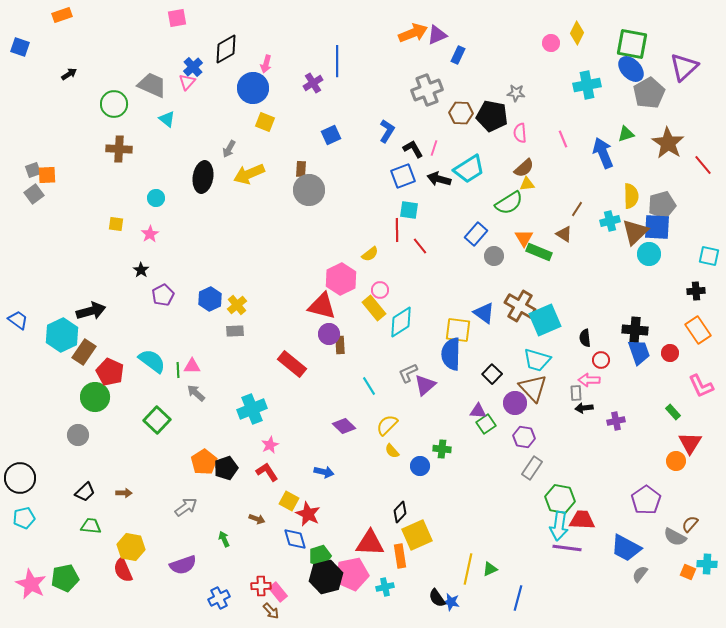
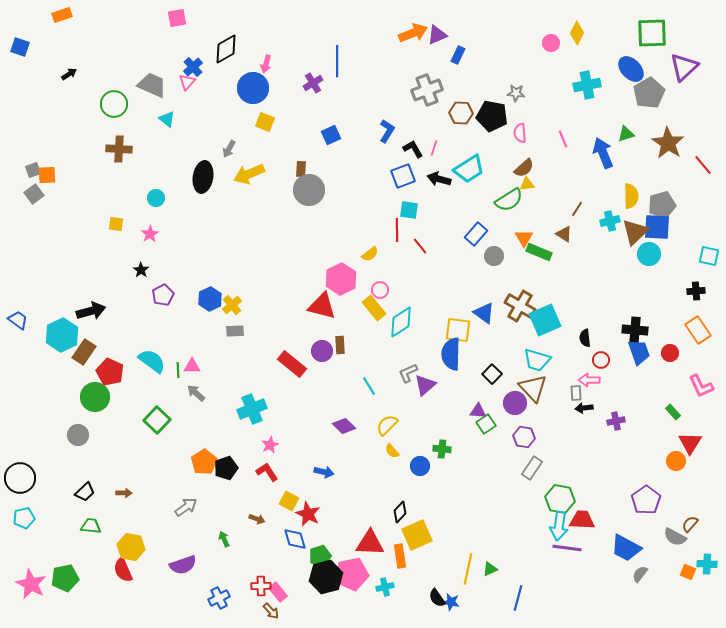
green square at (632, 44): moved 20 px right, 11 px up; rotated 12 degrees counterclockwise
green semicircle at (509, 203): moved 3 px up
yellow cross at (237, 305): moved 5 px left
purple circle at (329, 334): moved 7 px left, 17 px down
